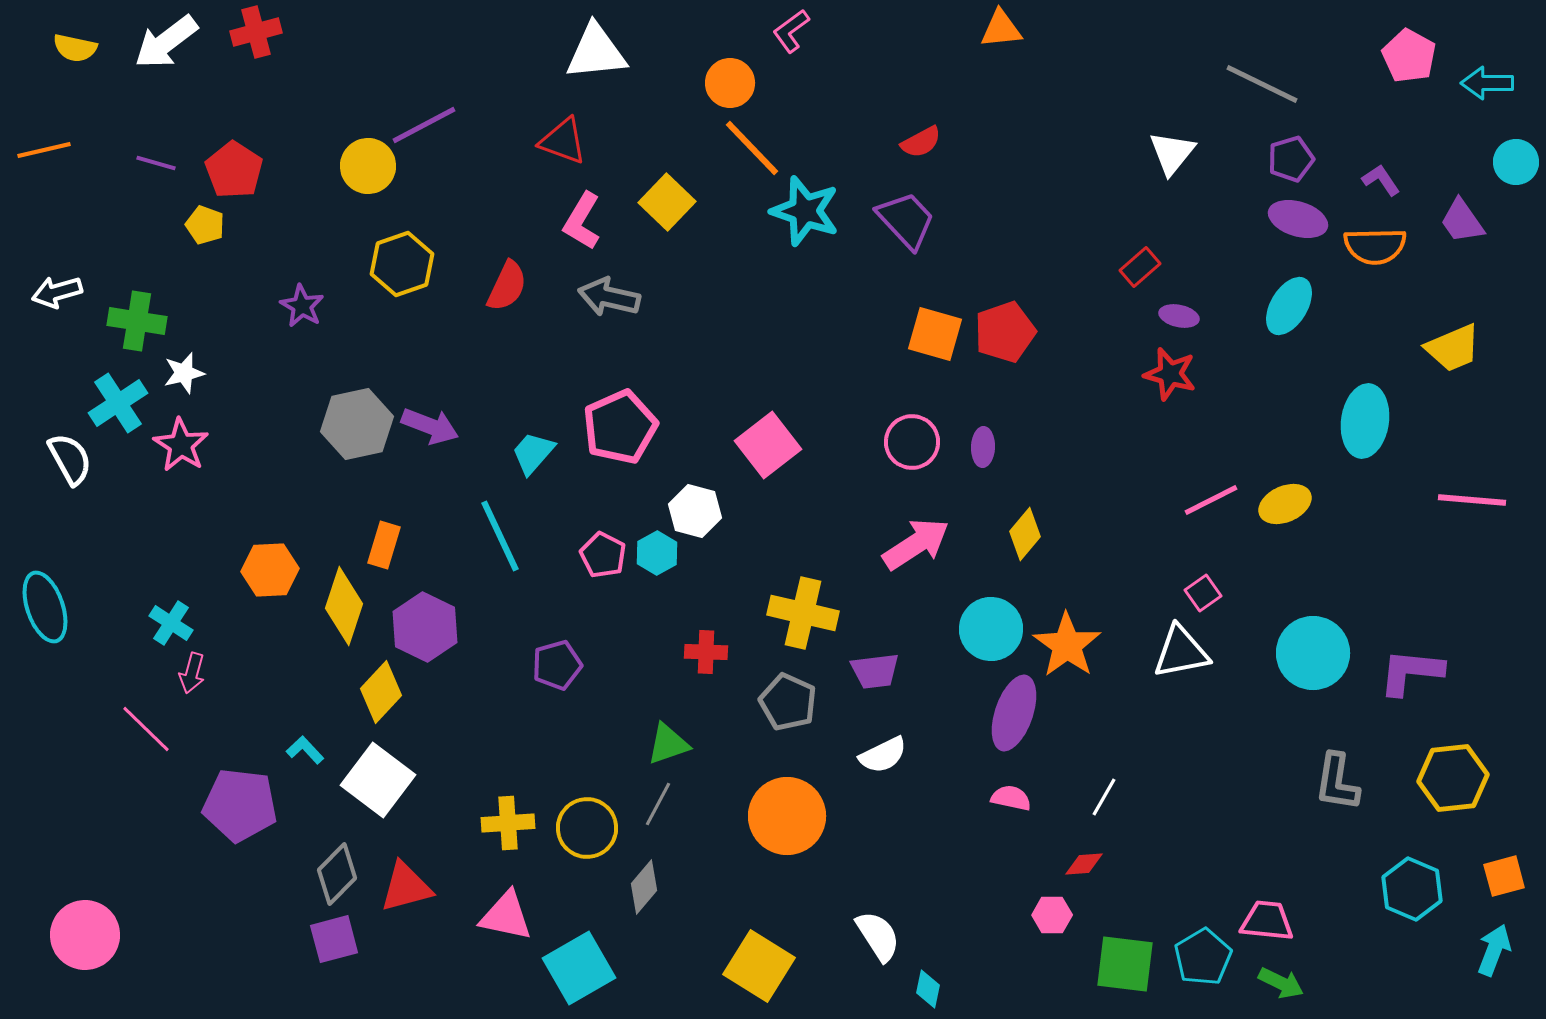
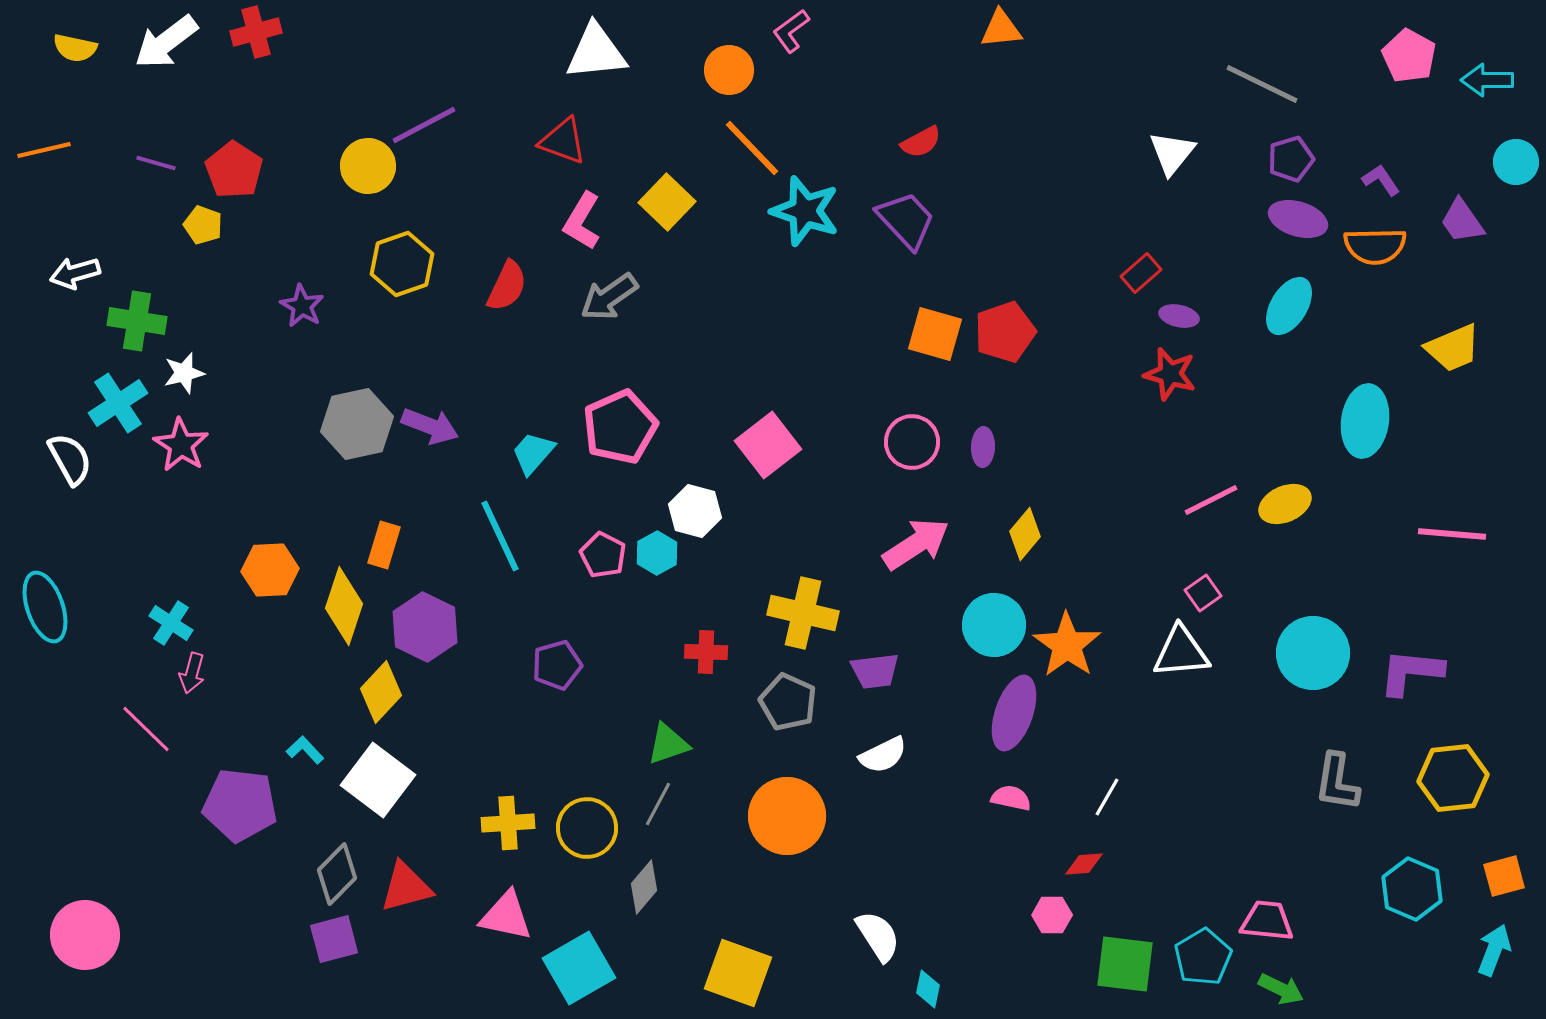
orange circle at (730, 83): moved 1 px left, 13 px up
cyan arrow at (1487, 83): moved 3 px up
yellow pentagon at (205, 225): moved 2 px left
red rectangle at (1140, 267): moved 1 px right, 6 px down
white arrow at (57, 292): moved 18 px right, 19 px up
gray arrow at (609, 297): rotated 48 degrees counterclockwise
pink line at (1472, 500): moved 20 px left, 34 px down
cyan circle at (991, 629): moved 3 px right, 4 px up
white triangle at (1181, 652): rotated 6 degrees clockwise
white line at (1104, 797): moved 3 px right
yellow square at (759, 966): moved 21 px left, 7 px down; rotated 12 degrees counterclockwise
green arrow at (1281, 983): moved 6 px down
